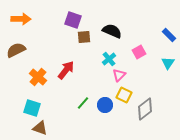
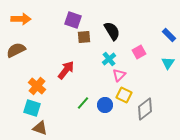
black semicircle: rotated 36 degrees clockwise
orange cross: moved 1 px left, 9 px down
